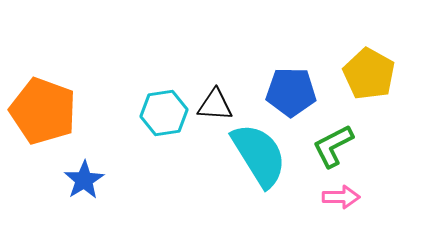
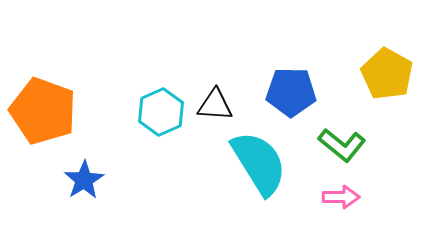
yellow pentagon: moved 18 px right
cyan hexagon: moved 3 px left, 1 px up; rotated 15 degrees counterclockwise
green L-shape: moved 9 px right, 1 px up; rotated 114 degrees counterclockwise
cyan semicircle: moved 8 px down
